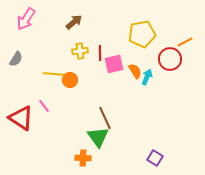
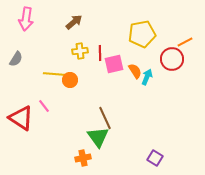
pink arrow: rotated 25 degrees counterclockwise
red circle: moved 2 px right
orange cross: rotated 14 degrees counterclockwise
